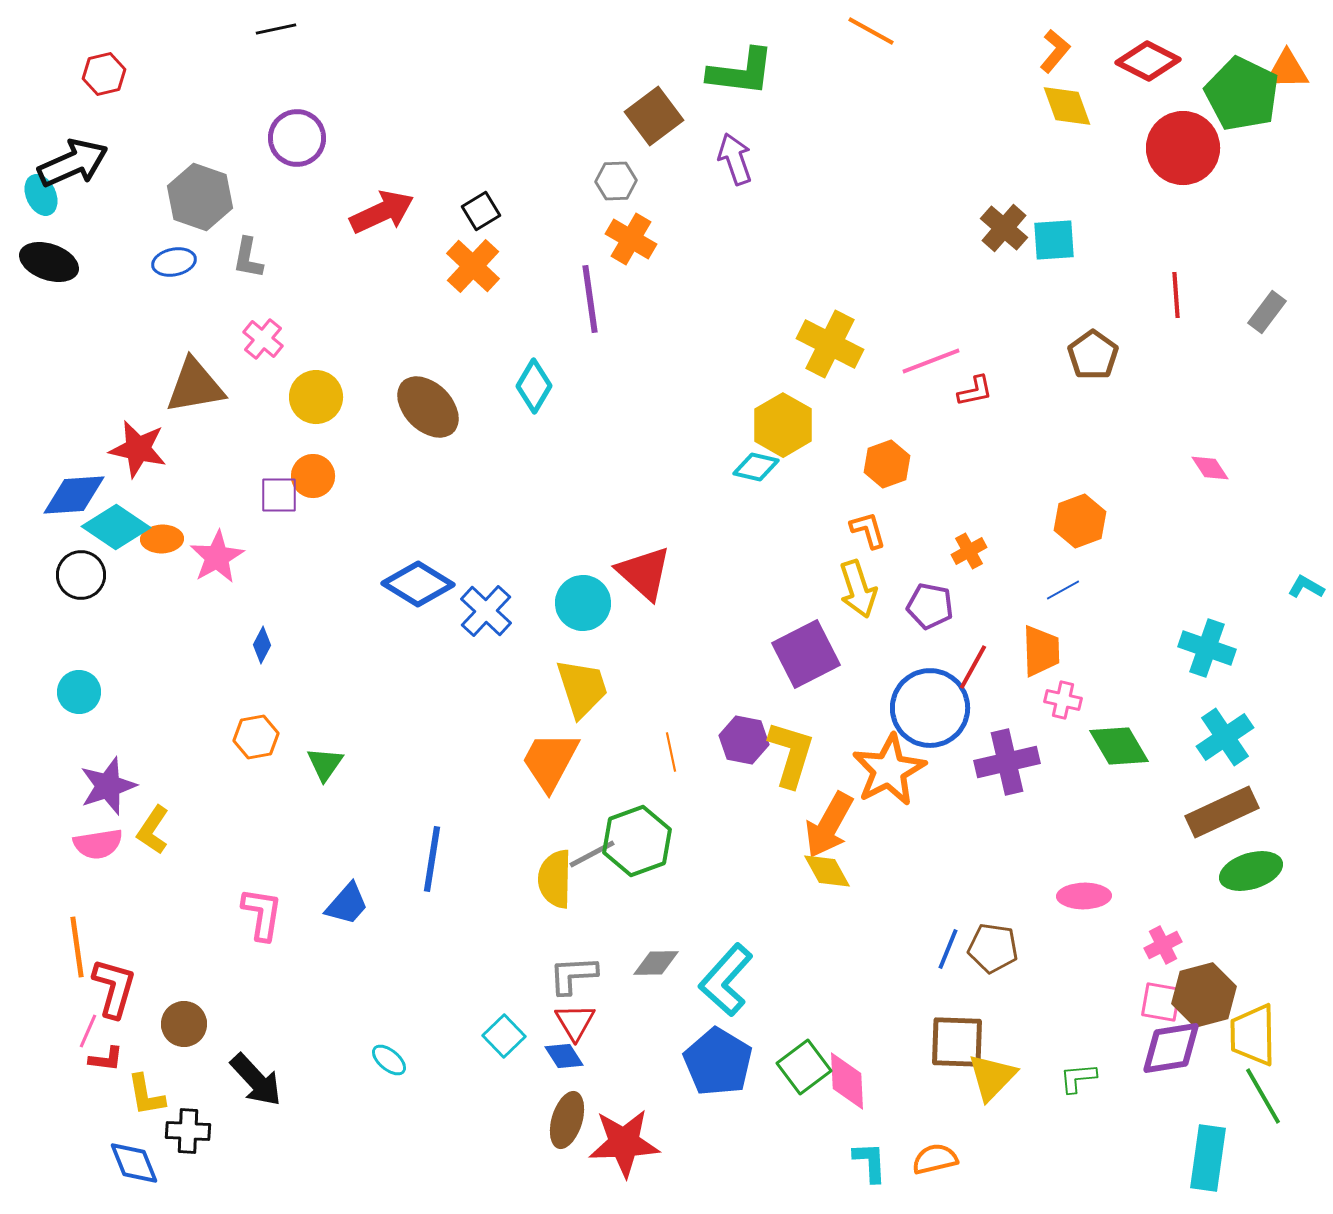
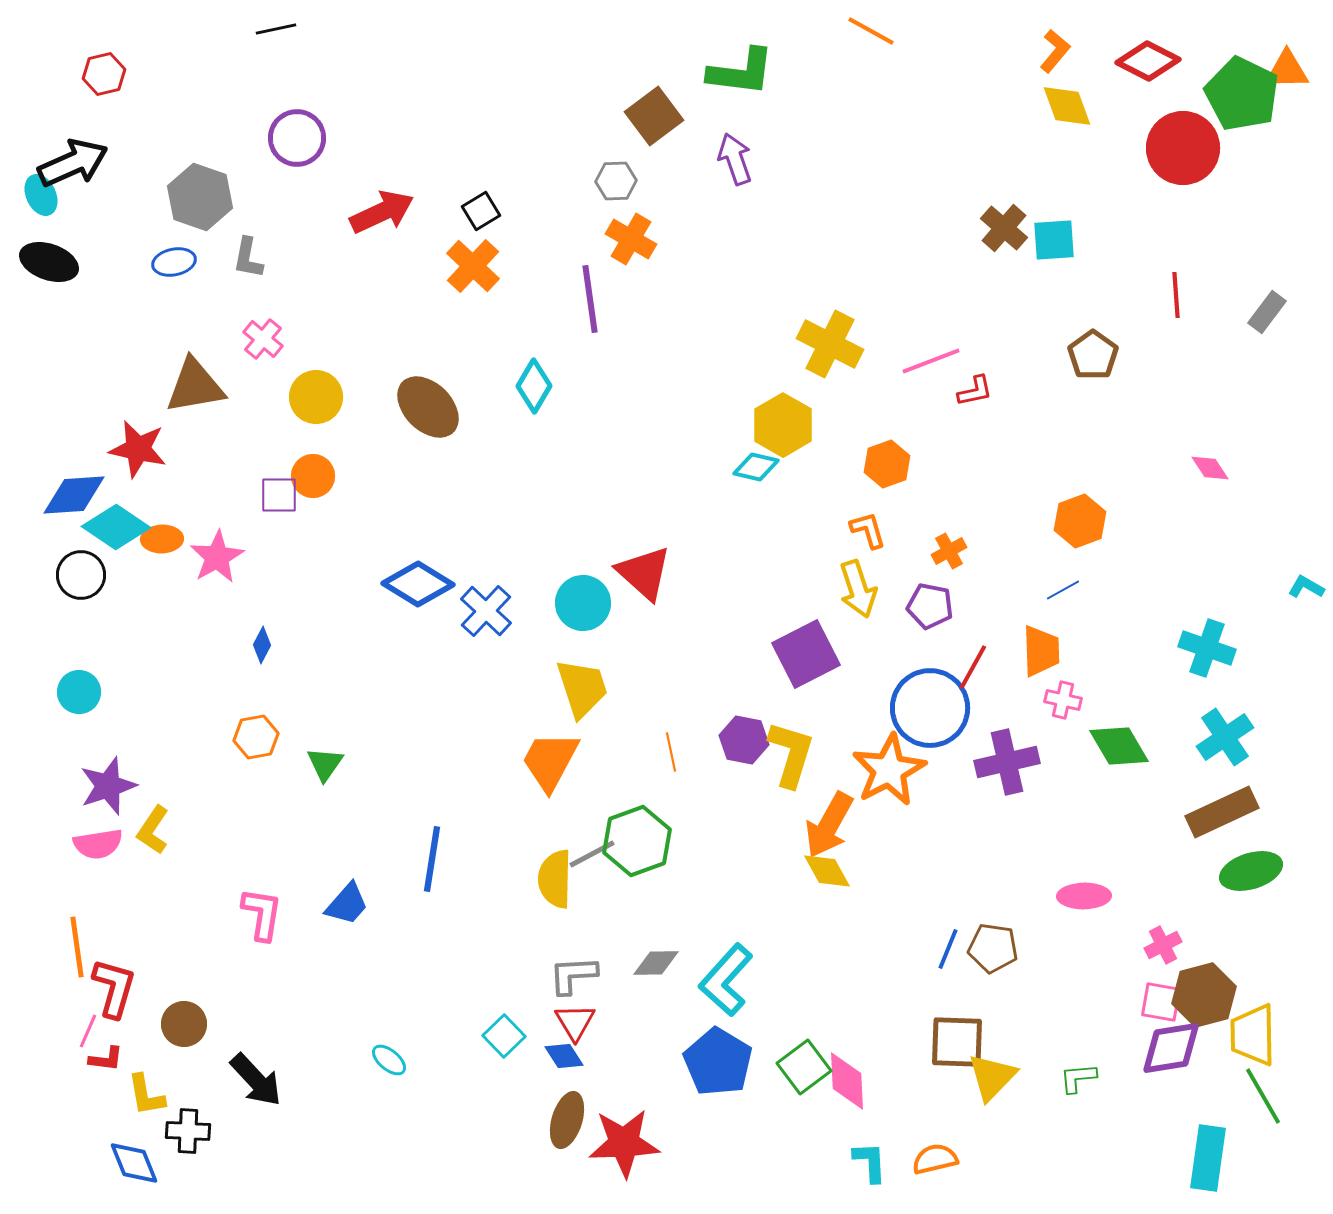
orange cross at (969, 551): moved 20 px left
